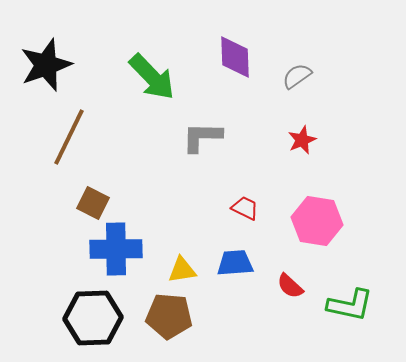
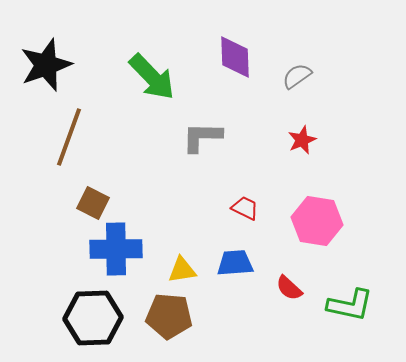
brown line: rotated 6 degrees counterclockwise
red semicircle: moved 1 px left, 2 px down
